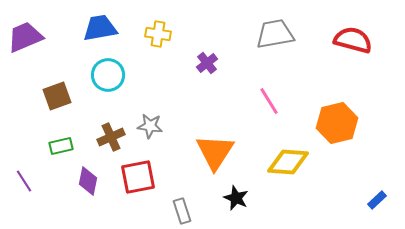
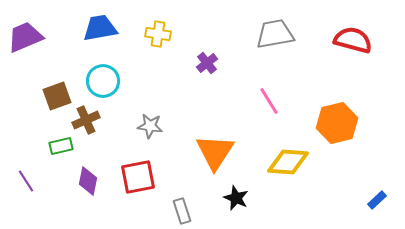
cyan circle: moved 5 px left, 6 px down
brown cross: moved 25 px left, 17 px up
purple line: moved 2 px right
